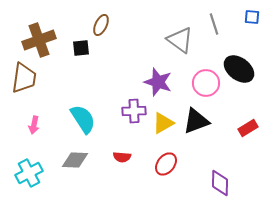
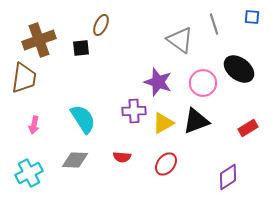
pink circle: moved 3 px left
purple diamond: moved 8 px right, 6 px up; rotated 56 degrees clockwise
